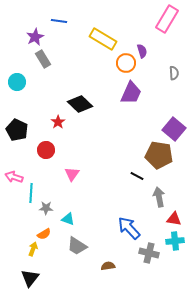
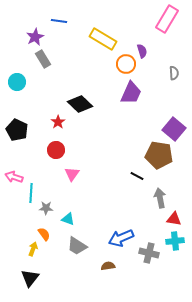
orange circle: moved 1 px down
red circle: moved 10 px right
gray arrow: moved 1 px right, 1 px down
blue arrow: moved 8 px left, 10 px down; rotated 70 degrees counterclockwise
orange semicircle: rotated 96 degrees counterclockwise
